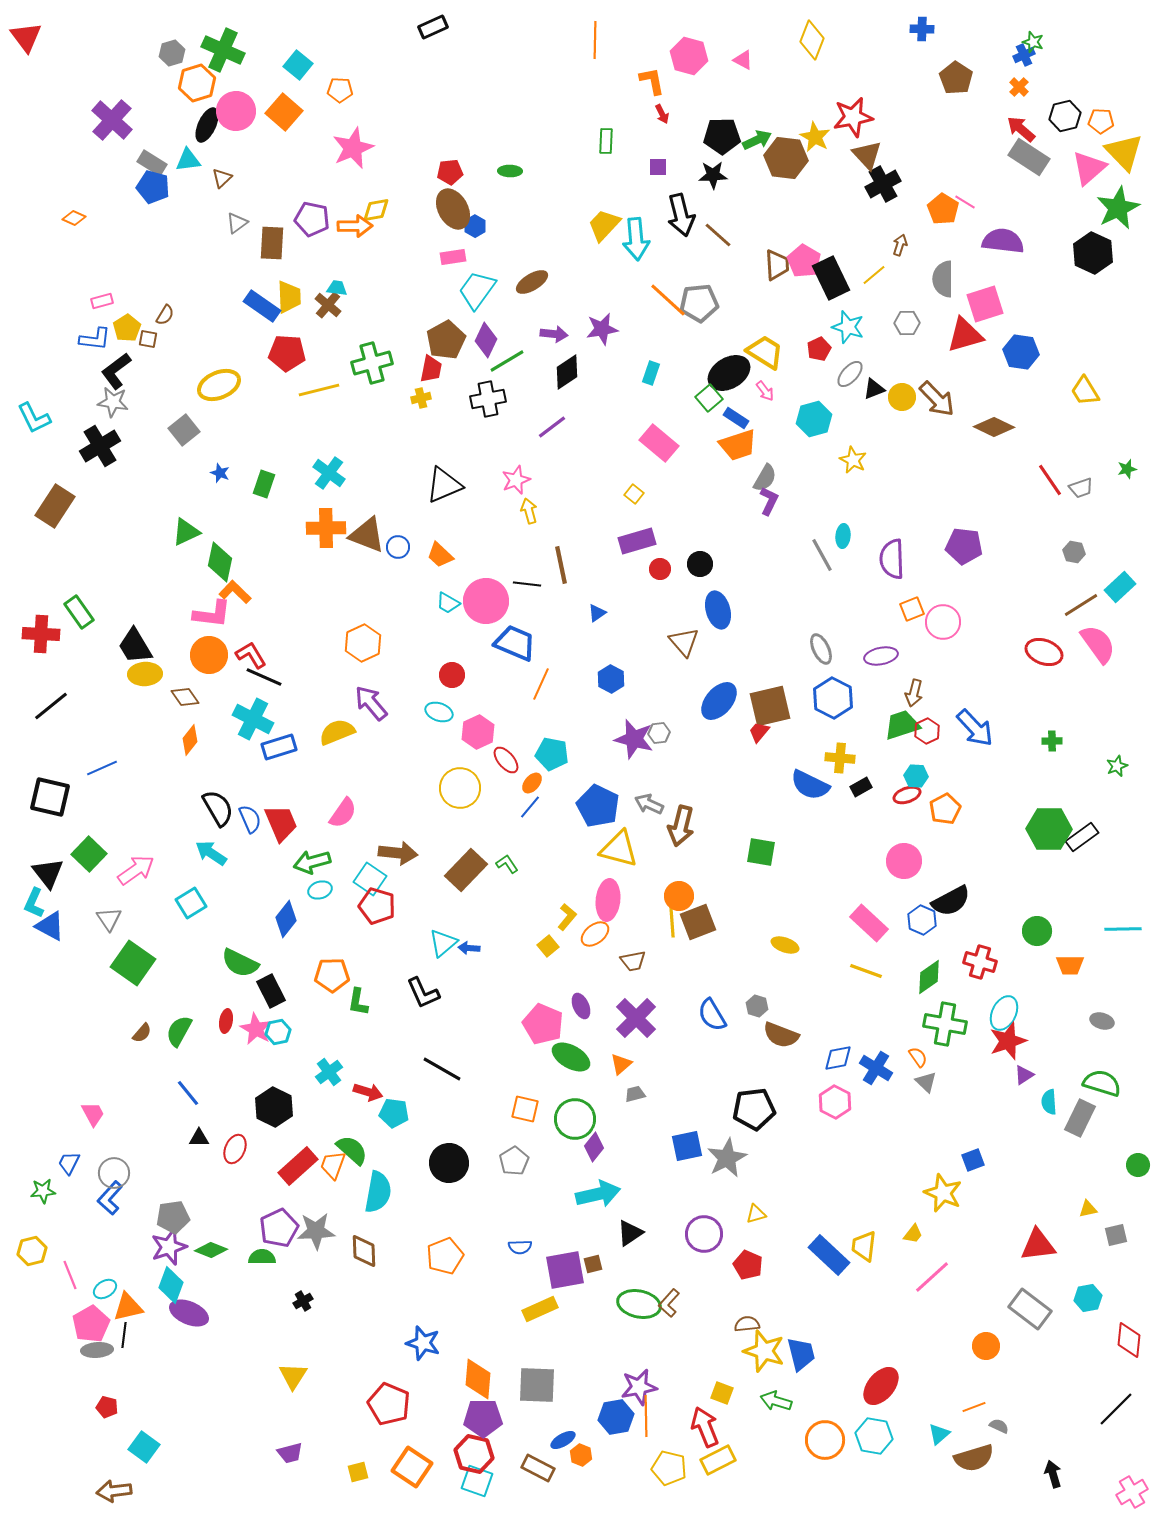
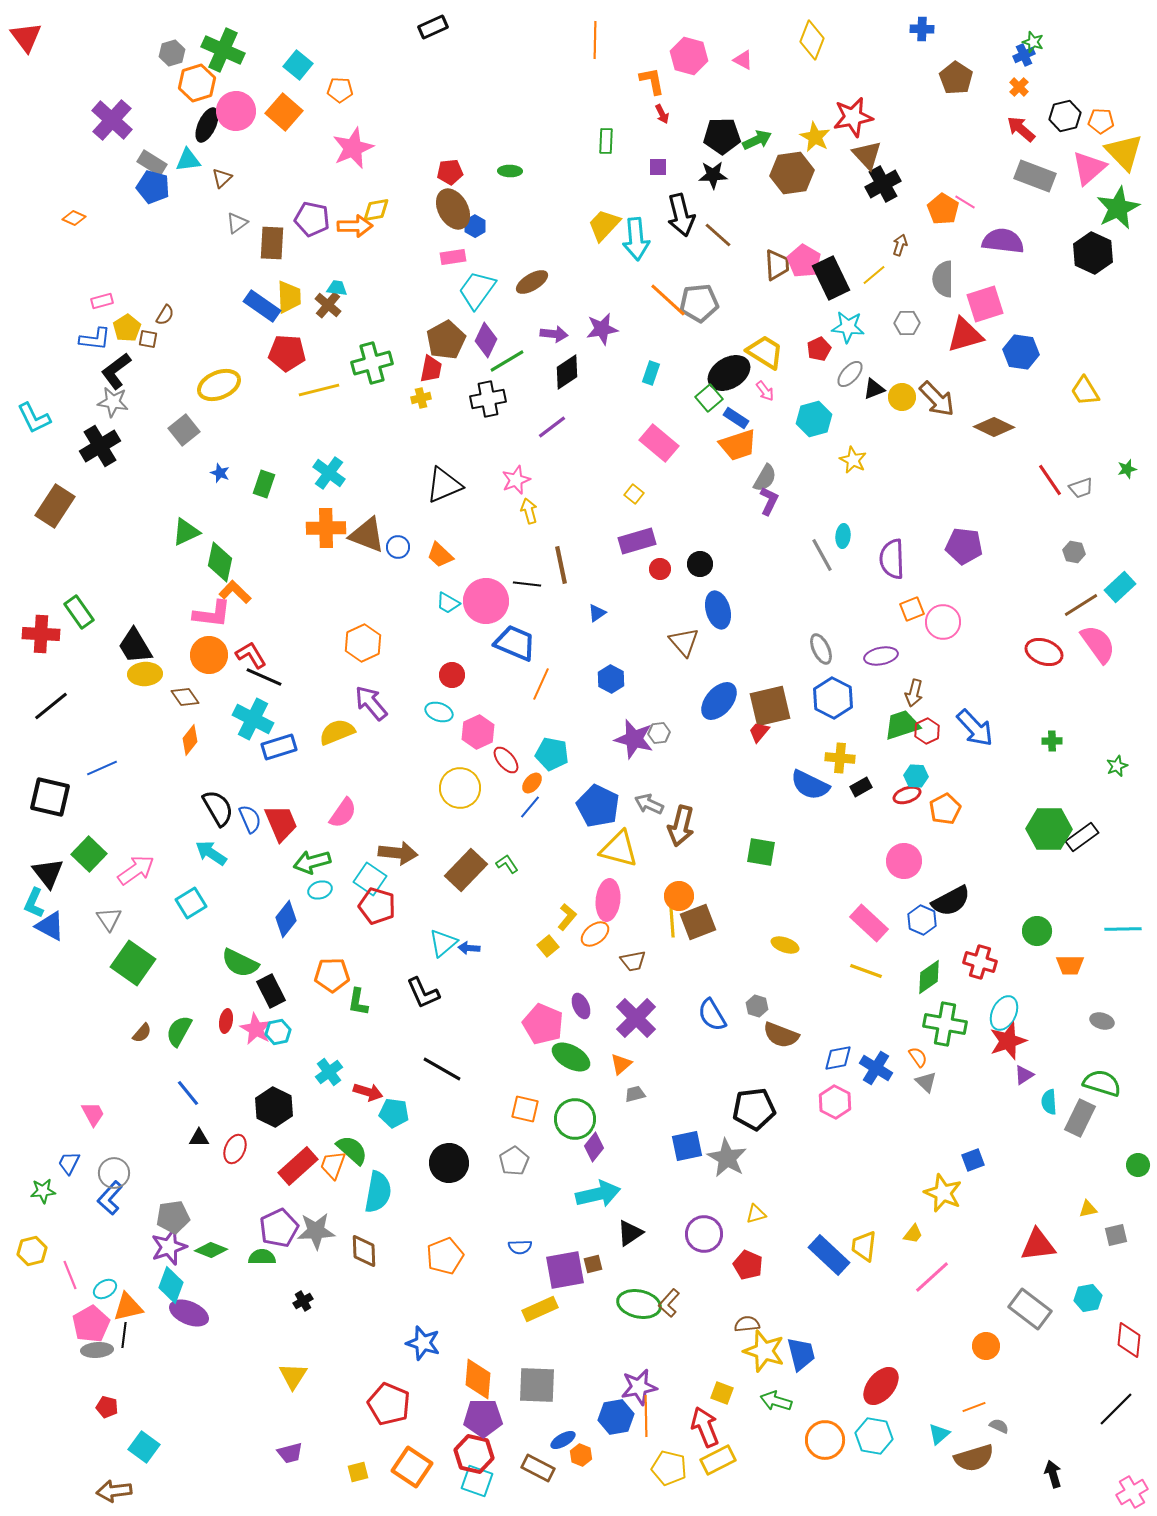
gray rectangle at (1029, 157): moved 6 px right, 19 px down; rotated 12 degrees counterclockwise
brown hexagon at (786, 158): moved 6 px right, 15 px down; rotated 15 degrees counterclockwise
cyan star at (848, 327): rotated 12 degrees counterclockwise
gray star at (727, 1158): rotated 15 degrees counterclockwise
